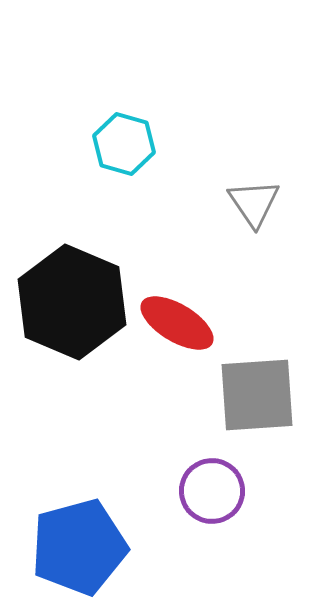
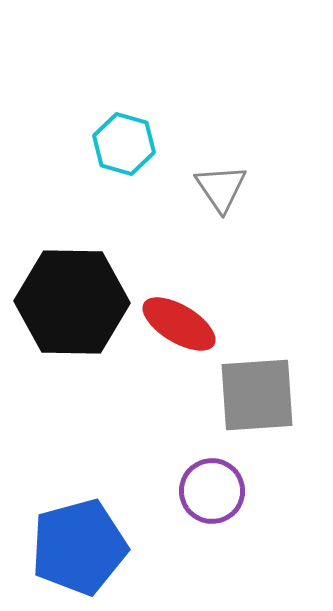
gray triangle: moved 33 px left, 15 px up
black hexagon: rotated 22 degrees counterclockwise
red ellipse: moved 2 px right, 1 px down
